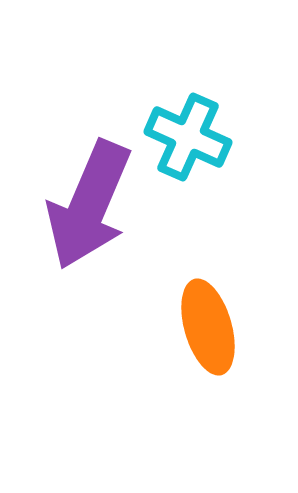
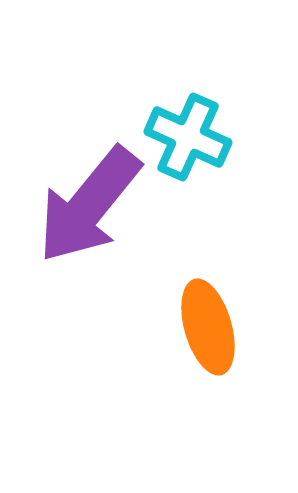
purple arrow: rotated 16 degrees clockwise
